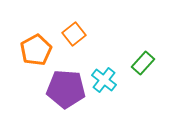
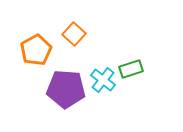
orange square: rotated 10 degrees counterclockwise
green rectangle: moved 12 px left, 6 px down; rotated 30 degrees clockwise
cyan cross: moved 1 px left
